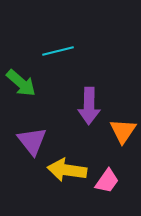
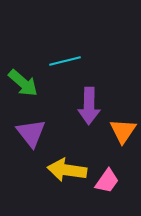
cyan line: moved 7 px right, 10 px down
green arrow: moved 2 px right
purple triangle: moved 1 px left, 8 px up
